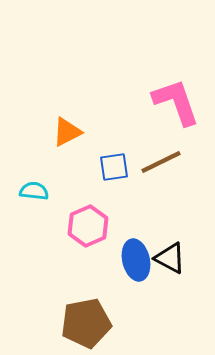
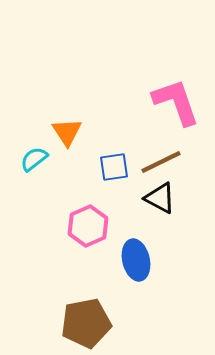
orange triangle: rotated 36 degrees counterclockwise
cyan semicircle: moved 32 px up; rotated 44 degrees counterclockwise
black triangle: moved 10 px left, 60 px up
